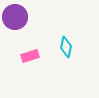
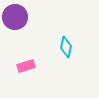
pink rectangle: moved 4 px left, 10 px down
